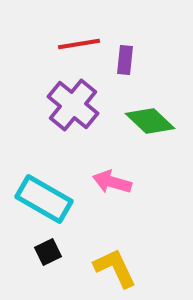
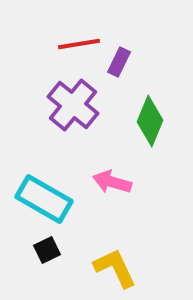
purple rectangle: moved 6 px left, 2 px down; rotated 20 degrees clockwise
green diamond: rotated 69 degrees clockwise
black square: moved 1 px left, 2 px up
